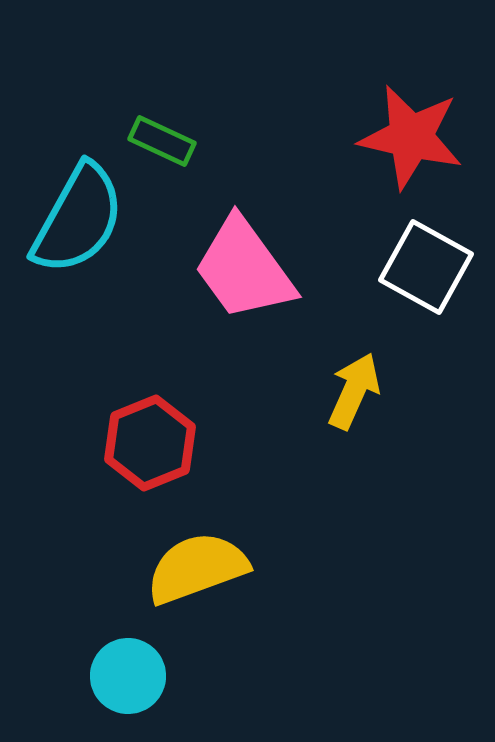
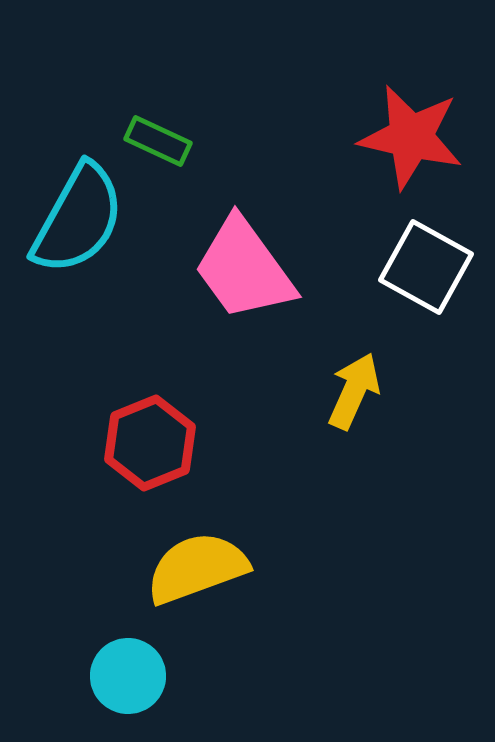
green rectangle: moved 4 px left
